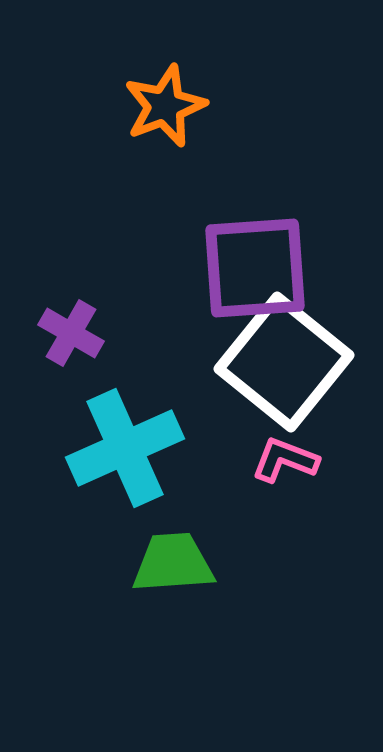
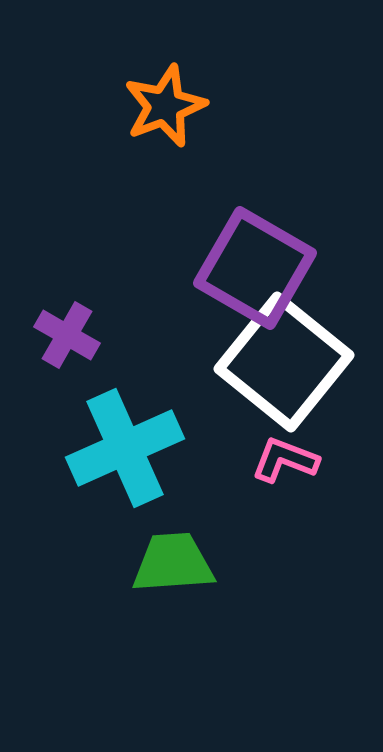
purple square: rotated 34 degrees clockwise
purple cross: moved 4 px left, 2 px down
